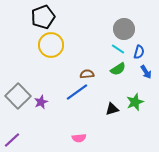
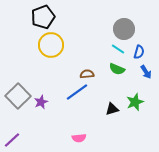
green semicircle: moved 1 px left; rotated 56 degrees clockwise
